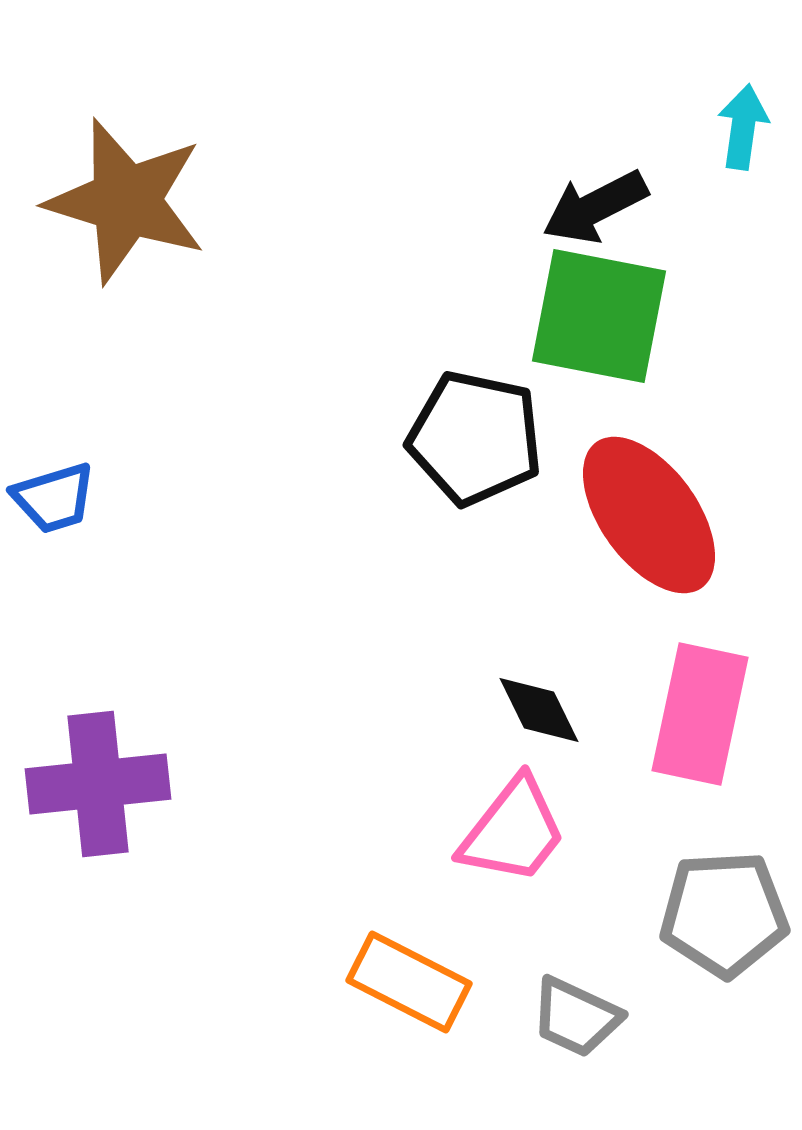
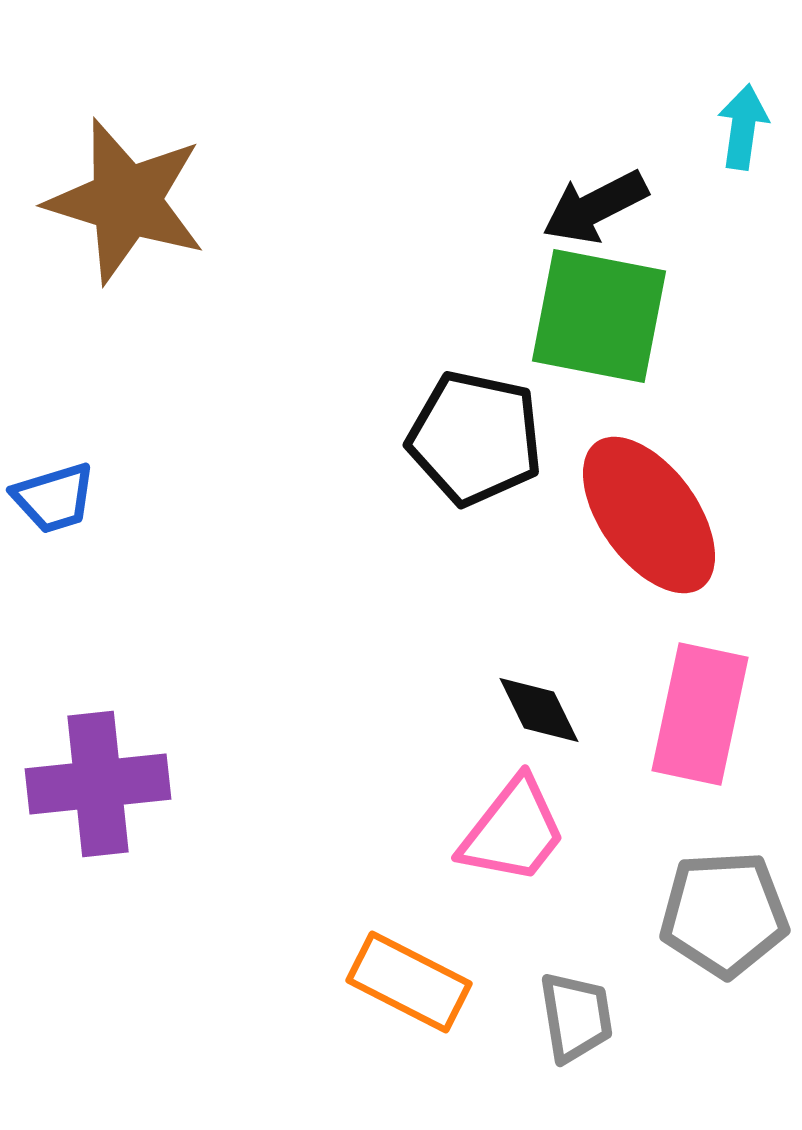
gray trapezoid: rotated 124 degrees counterclockwise
